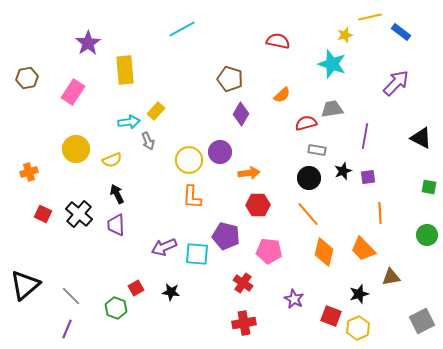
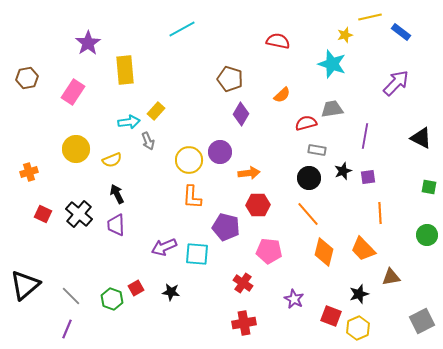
purple pentagon at (226, 236): moved 9 px up
green hexagon at (116, 308): moved 4 px left, 9 px up
